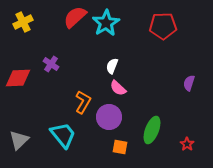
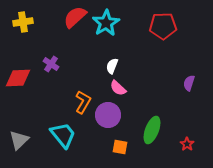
yellow cross: rotated 18 degrees clockwise
purple circle: moved 1 px left, 2 px up
